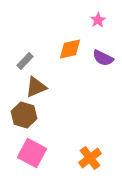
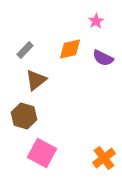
pink star: moved 2 px left, 1 px down
gray rectangle: moved 11 px up
brown triangle: moved 7 px up; rotated 15 degrees counterclockwise
brown hexagon: moved 1 px down
pink square: moved 10 px right
orange cross: moved 14 px right
